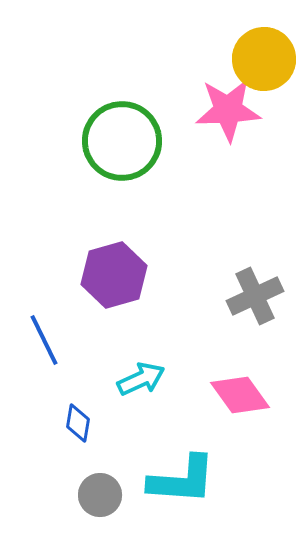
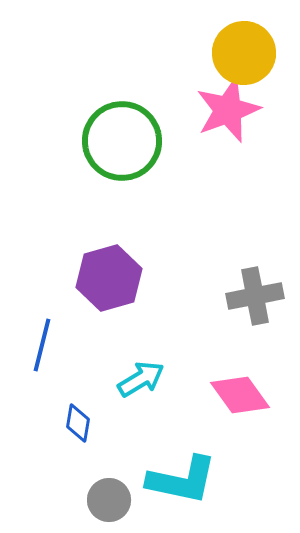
yellow circle: moved 20 px left, 6 px up
pink star: rotated 18 degrees counterclockwise
purple hexagon: moved 5 px left, 3 px down
gray cross: rotated 14 degrees clockwise
blue line: moved 2 px left, 5 px down; rotated 40 degrees clockwise
cyan arrow: rotated 6 degrees counterclockwise
cyan L-shape: rotated 8 degrees clockwise
gray circle: moved 9 px right, 5 px down
